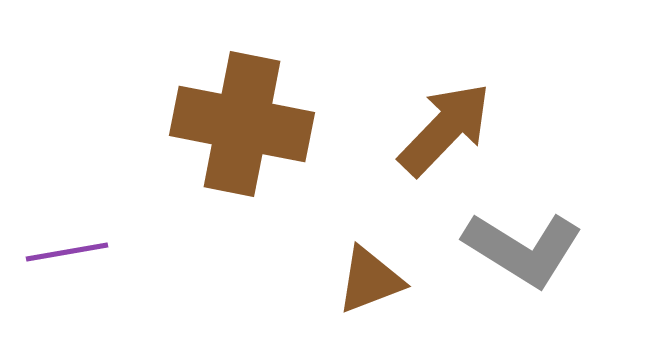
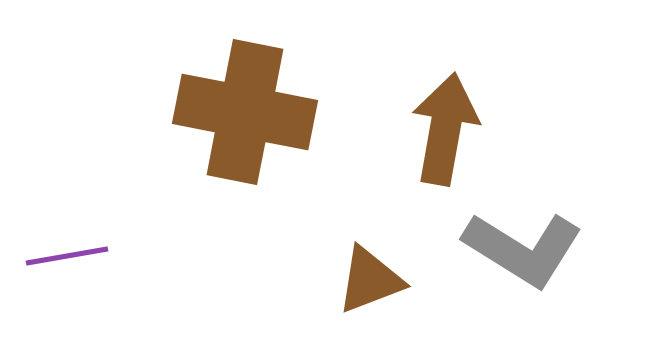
brown cross: moved 3 px right, 12 px up
brown arrow: rotated 34 degrees counterclockwise
purple line: moved 4 px down
